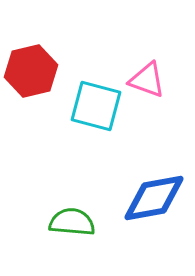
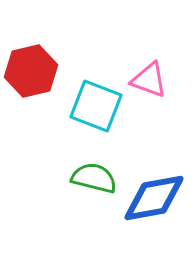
pink triangle: moved 2 px right
cyan square: rotated 6 degrees clockwise
green semicircle: moved 22 px right, 44 px up; rotated 9 degrees clockwise
